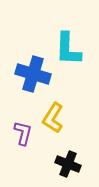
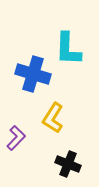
purple L-shape: moved 7 px left, 5 px down; rotated 30 degrees clockwise
